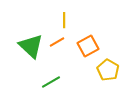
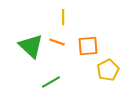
yellow line: moved 1 px left, 3 px up
orange line: rotated 49 degrees clockwise
orange square: rotated 25 degrees clockwise
yellow pentagon: rotated 15 degrees clockwise
